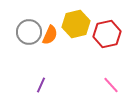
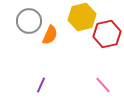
yellow hexagon: moved 6 px right, 7 px up
gray circle: moved 11 px up
pink line: moved 8 px left
